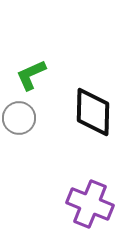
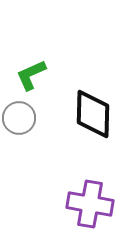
black diamond: moved 2 px down
purple cross: rotated 12 degrees counterclockwise
